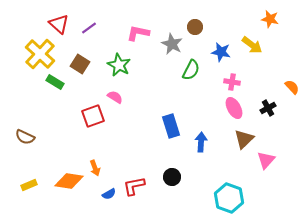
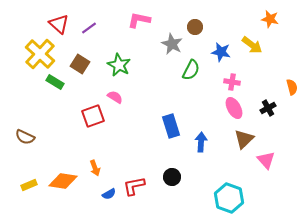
pink L-shape: moved 1 px right, 13 px up
orange semicircle: rotated 28 degrees clockwise
pink triangle: rotated 24 degrees counterclockwise
orange diamond: moved 6 px left
